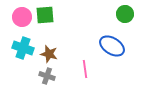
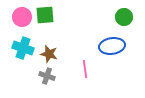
green circle: moved 1 px left, 3 px down
blue ellipse: rotated 40 degrees counterclockwise
